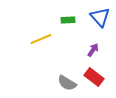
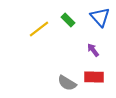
green rectangle: rotated 48 degrees clockwise
yellow line: moved 2 px left, 10 px up; rotated 15 degrees counterclockwise
purple arrow: rotated 72 degrees counterclockwise
red rectangle: rotated 36 degrees counterclockwise
